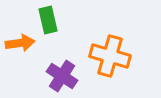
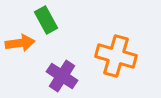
green rectangle: moved 2 px left; rotated 16 degrees counterclockwise
orange cross: moved 6 px right
